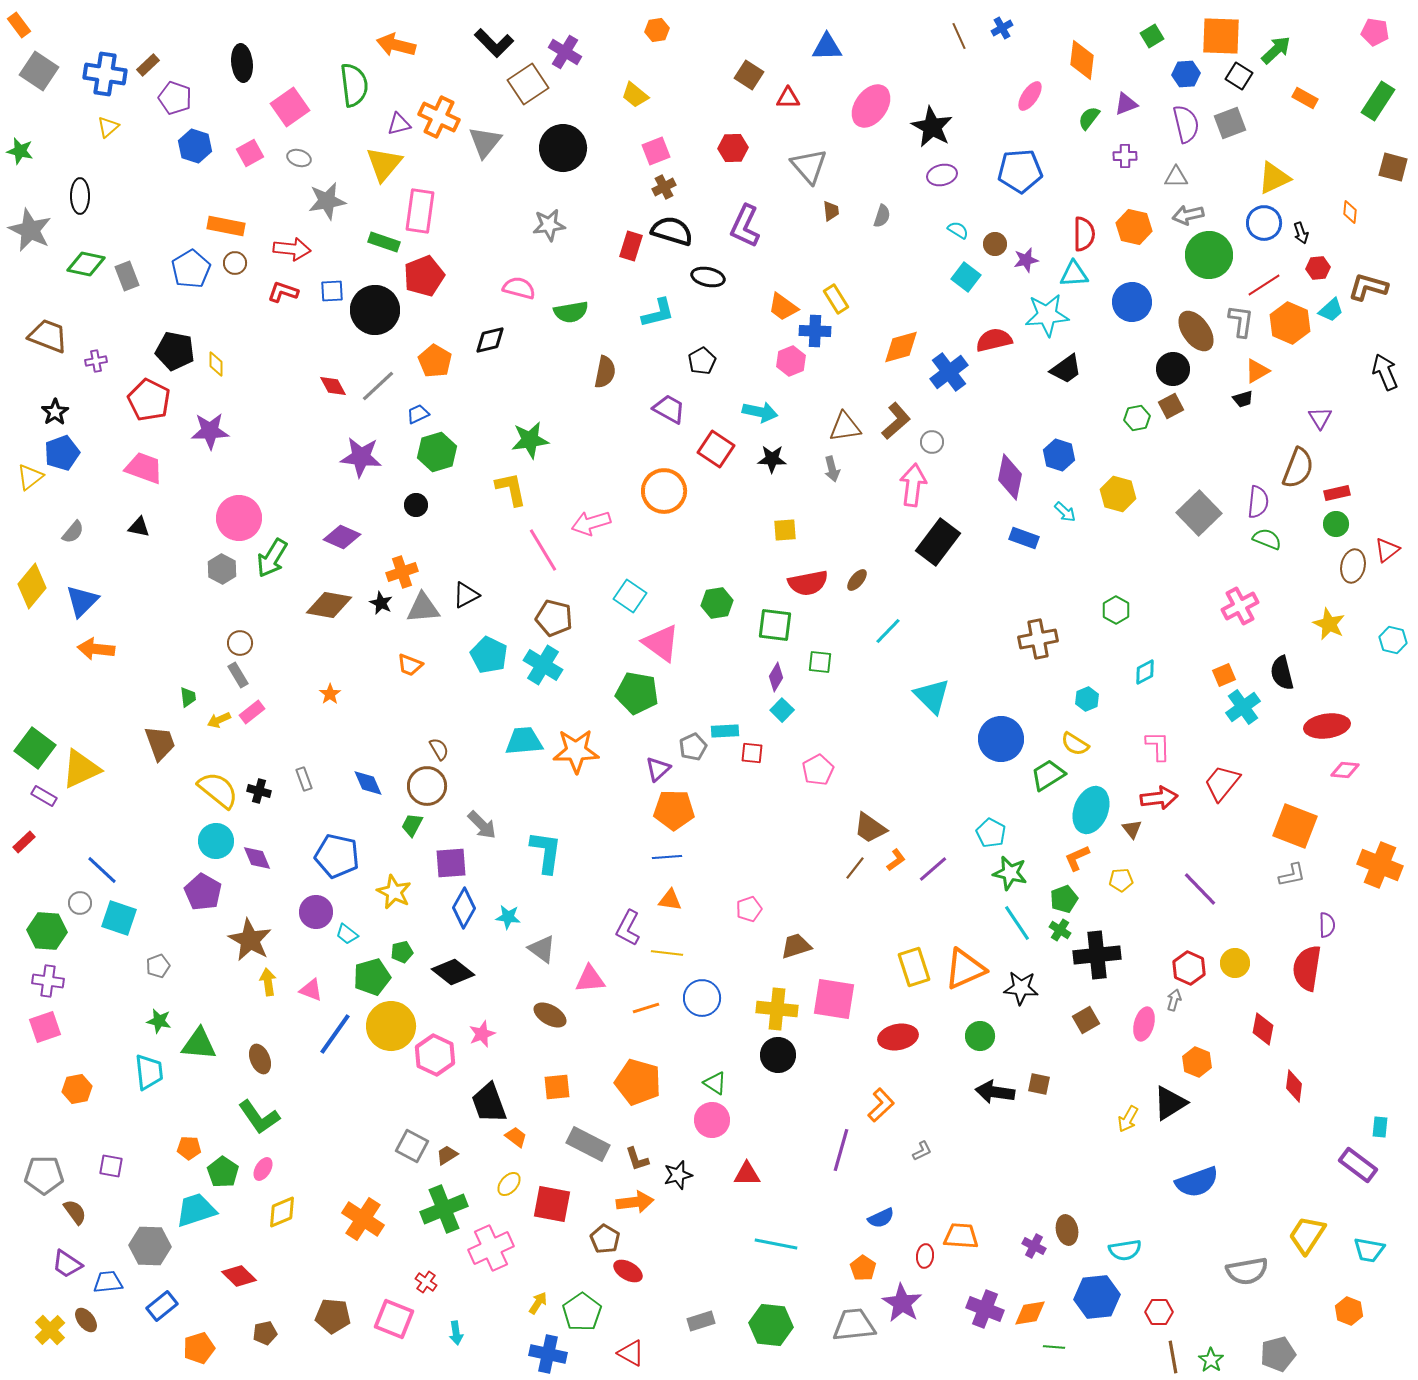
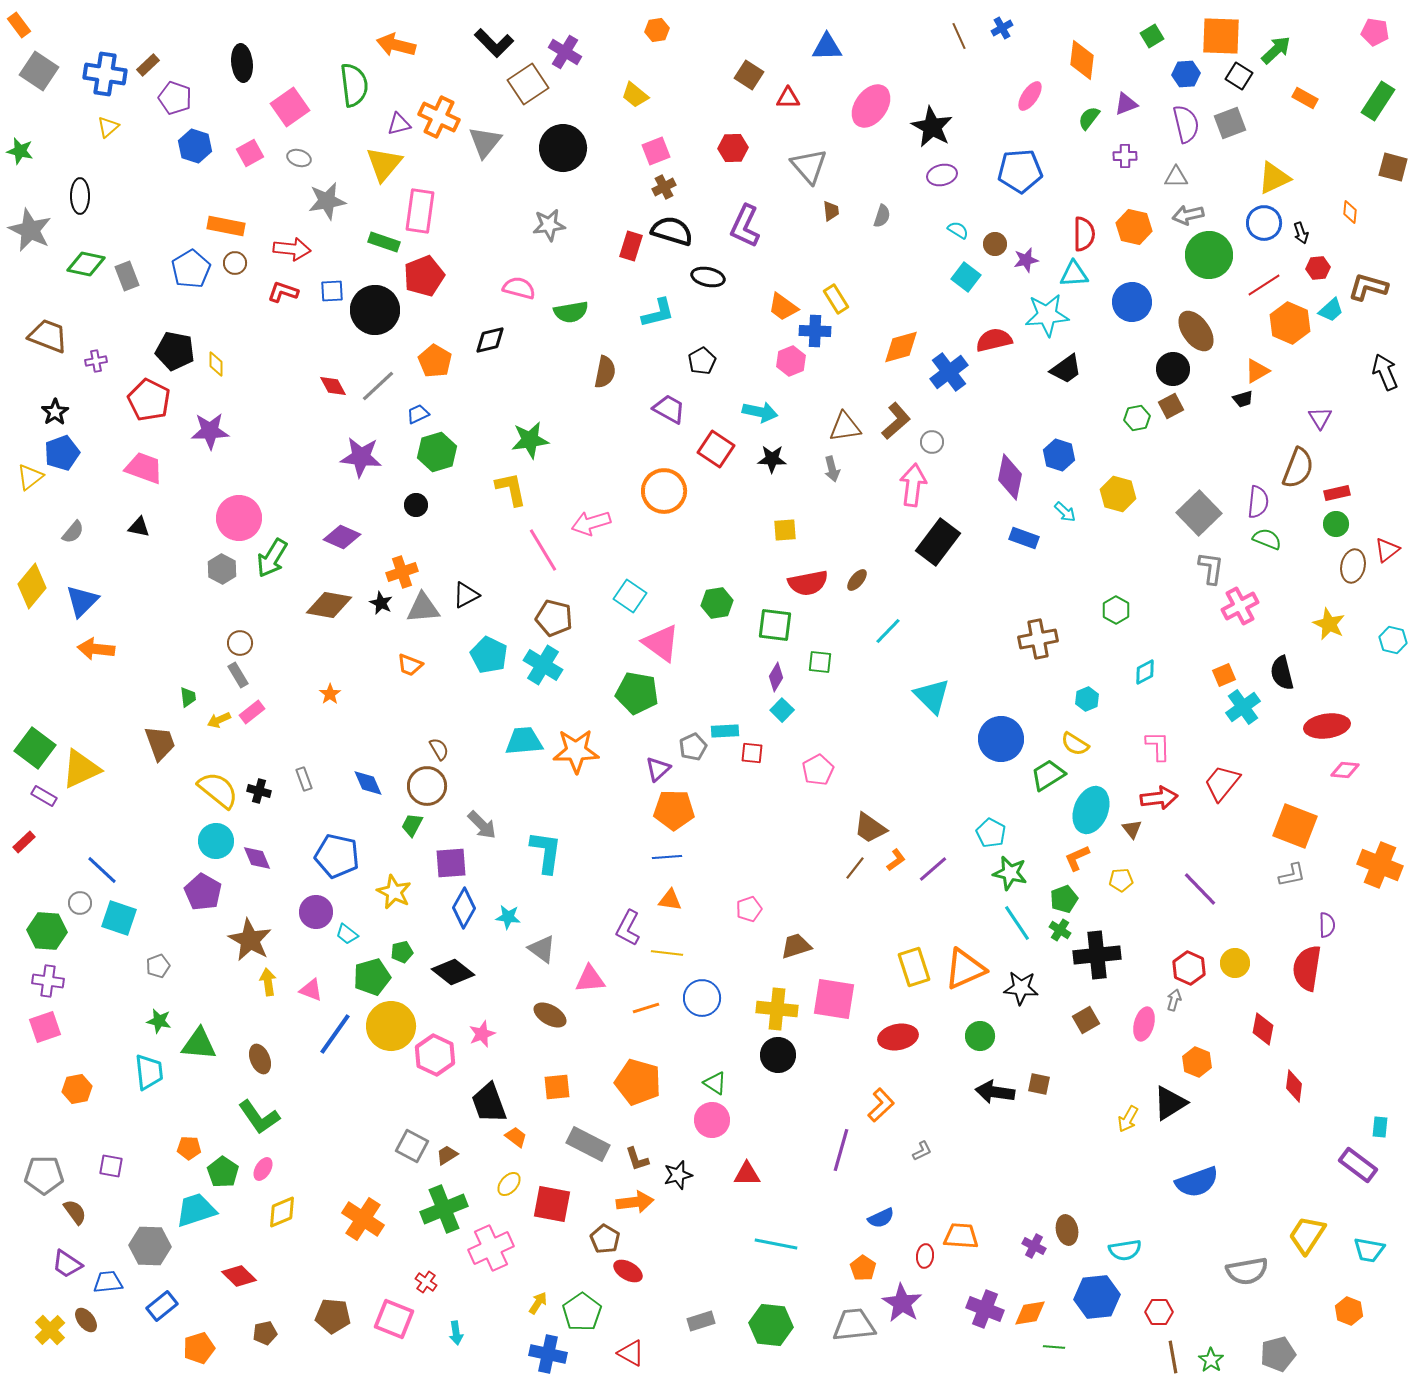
gray L-shape at (1241, 321): moved 30 px left, 247 px down
